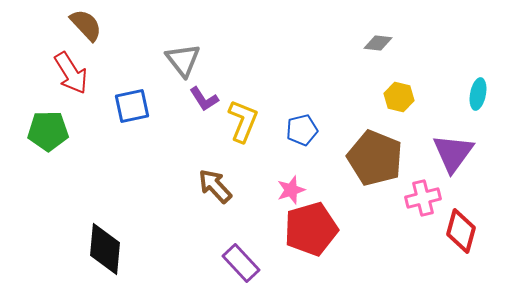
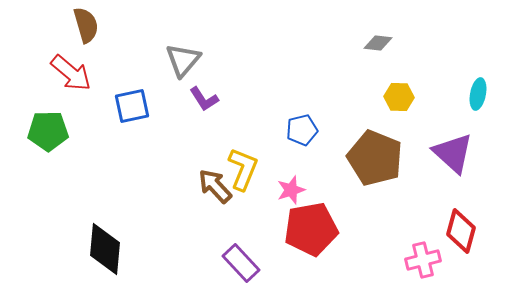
brown semicircle: rotated 27 degrees clockwise
gray triangle: rotated 18 degrees clockwise
red arrow: rotated 18 degrees counterclockwise
yellow hexagon: rotated 12 degrees counterclockwise
yellow L-shape: moved 48 px down
purple triangle: rotated 24 degrees counterclockwise
pink cross: moved 62 px down
red pentagon: rotated 6 degrees clockwise
